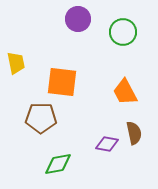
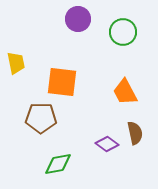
brown semicircle: moved 1 px right
purple diamond: rotated 25 degrees clockwise
